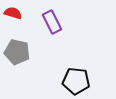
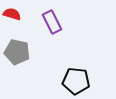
red semicircle: moved 1 px left, 1 px down
